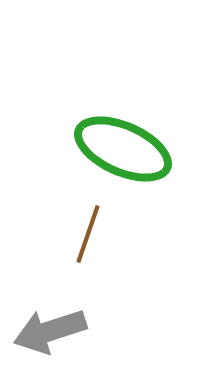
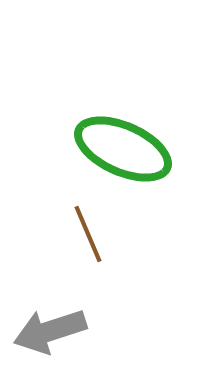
brown line: rotated 42 degrees counterclockwise
